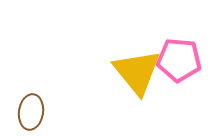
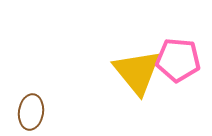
pink pentagon: moved 1 px left
